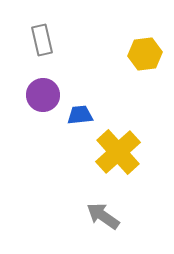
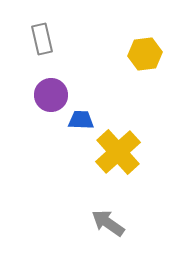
gray rectangle: moved 1 px up
purple circle: moved 8 px right
blue trapezoid: moved 1 px right, 5 px down; rotated 8 degrees clockwise
gray arrow: moved 5 px right, 7 px down
